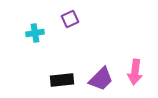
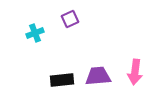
cyan cross: rotated 12 degrees counterclockwise
purple trapezoid: moved 3 px left, 3 px up; rotated 140 degrees counterclockwise
